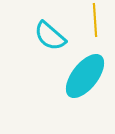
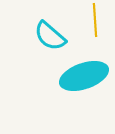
cyan ellipse: moved 1 px left; rotated 33 degrees clockwise
